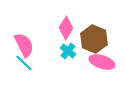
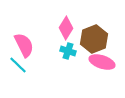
brown hexagon: rotated 16 degrees clockwise
cyan cross: rotated 21 degrees counterclockwise
cyan line: moved 6 px left, 2 px down
